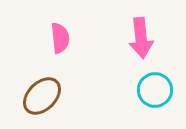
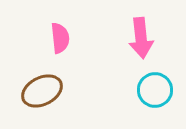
brown ellipse: moved 5 px up; rotated 18 degrees clockwise
